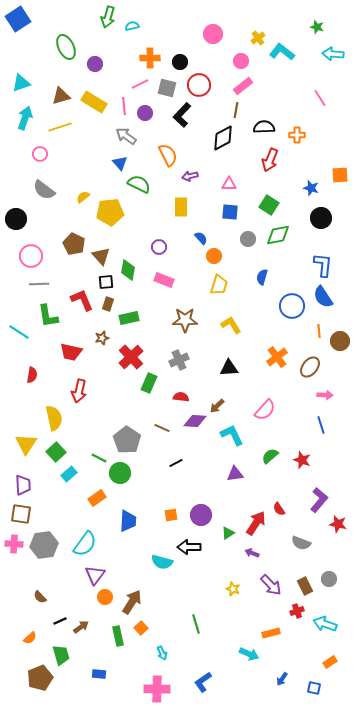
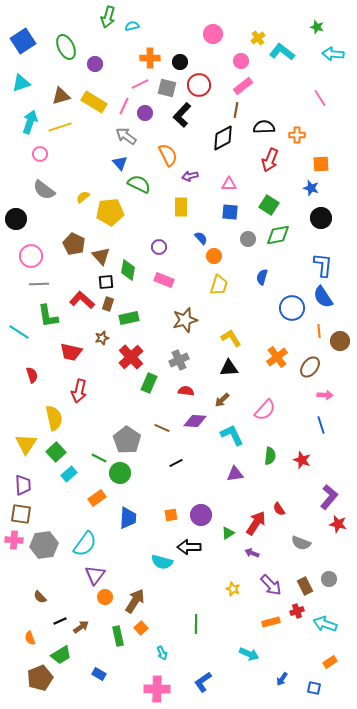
blue square at (18, 19): moved 5 px right, 22 px down
pink line at (124, 106): rotated 30 degrees clockwise
cyan arrow at (25, 118): moved 5 px right, 4 px down
orange square at (340, 175): moved 19 px left, 11 px up
red L-shape at (82, 300): rotated 25 degrees counterclockwise
blue circle at (292, 306): moved 2 px down
brown star at (185, 320): rotated 15 degrees counterclockwise
yellow L-shape at (231, 325): moved 13 px down
red semicircle at (32, 375): rotated 28 degrees counterclockwise
red semicircle at (181, 397): moved 5 px right, 6 px up
brown arrow at (217, 406): moved 5 px right, 6 px up
green semicircle at (270, 456): rotated 138 degrees clockwise
purple L-shape at (319, 500): moved 10 px right, 3 px up
blue trapezoid at (128, 521): moved 3 px up
pink cross at (14, 544): moved 4 px up
brown arrow at (132, 602): moved 3 px right, 1 px up
green line at (196, 624): rotated 18 degrees clockwise
orange rectangle at (271, 633): moved 11 px up
orange semicircle at (30, 638): rotated 112 degrees clockwise
green trapezoid at (61, 655): rotated 75 degrees clockwise
blue rectangle at (99, 674): rotated 24 degrees clockwise
